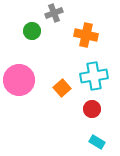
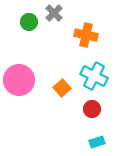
gray cross: rotated 24 degrees counterclockwise
green circle: moved 3 px left, 9 px up
cyan cross: rotated 36 degrees clockwise
cyan rectangle: rotated 49 degrees counterclockwise
